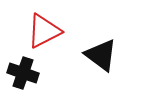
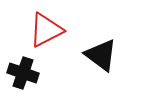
red triangle: moved 2 px right, 1 px up
